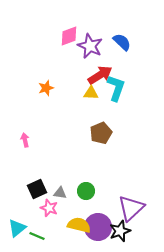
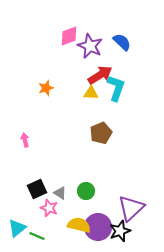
gray triangle: rotated 24 degrees clockwise
